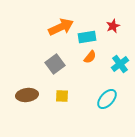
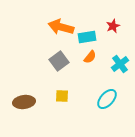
orange arrow: rotated 140 degrees counterclockwise
gray square: moved 4 px right, 3 px up
brown ellipse: moved 3 px left, 7 px down
